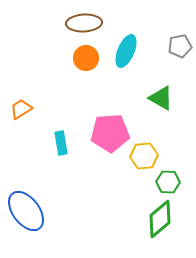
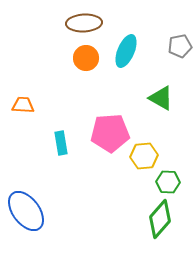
orange trapezoid: moved 2 px right, 4 px up; rotated 35 degrees clockwise
green diamond: rotated 9 degrees counterclockwise
